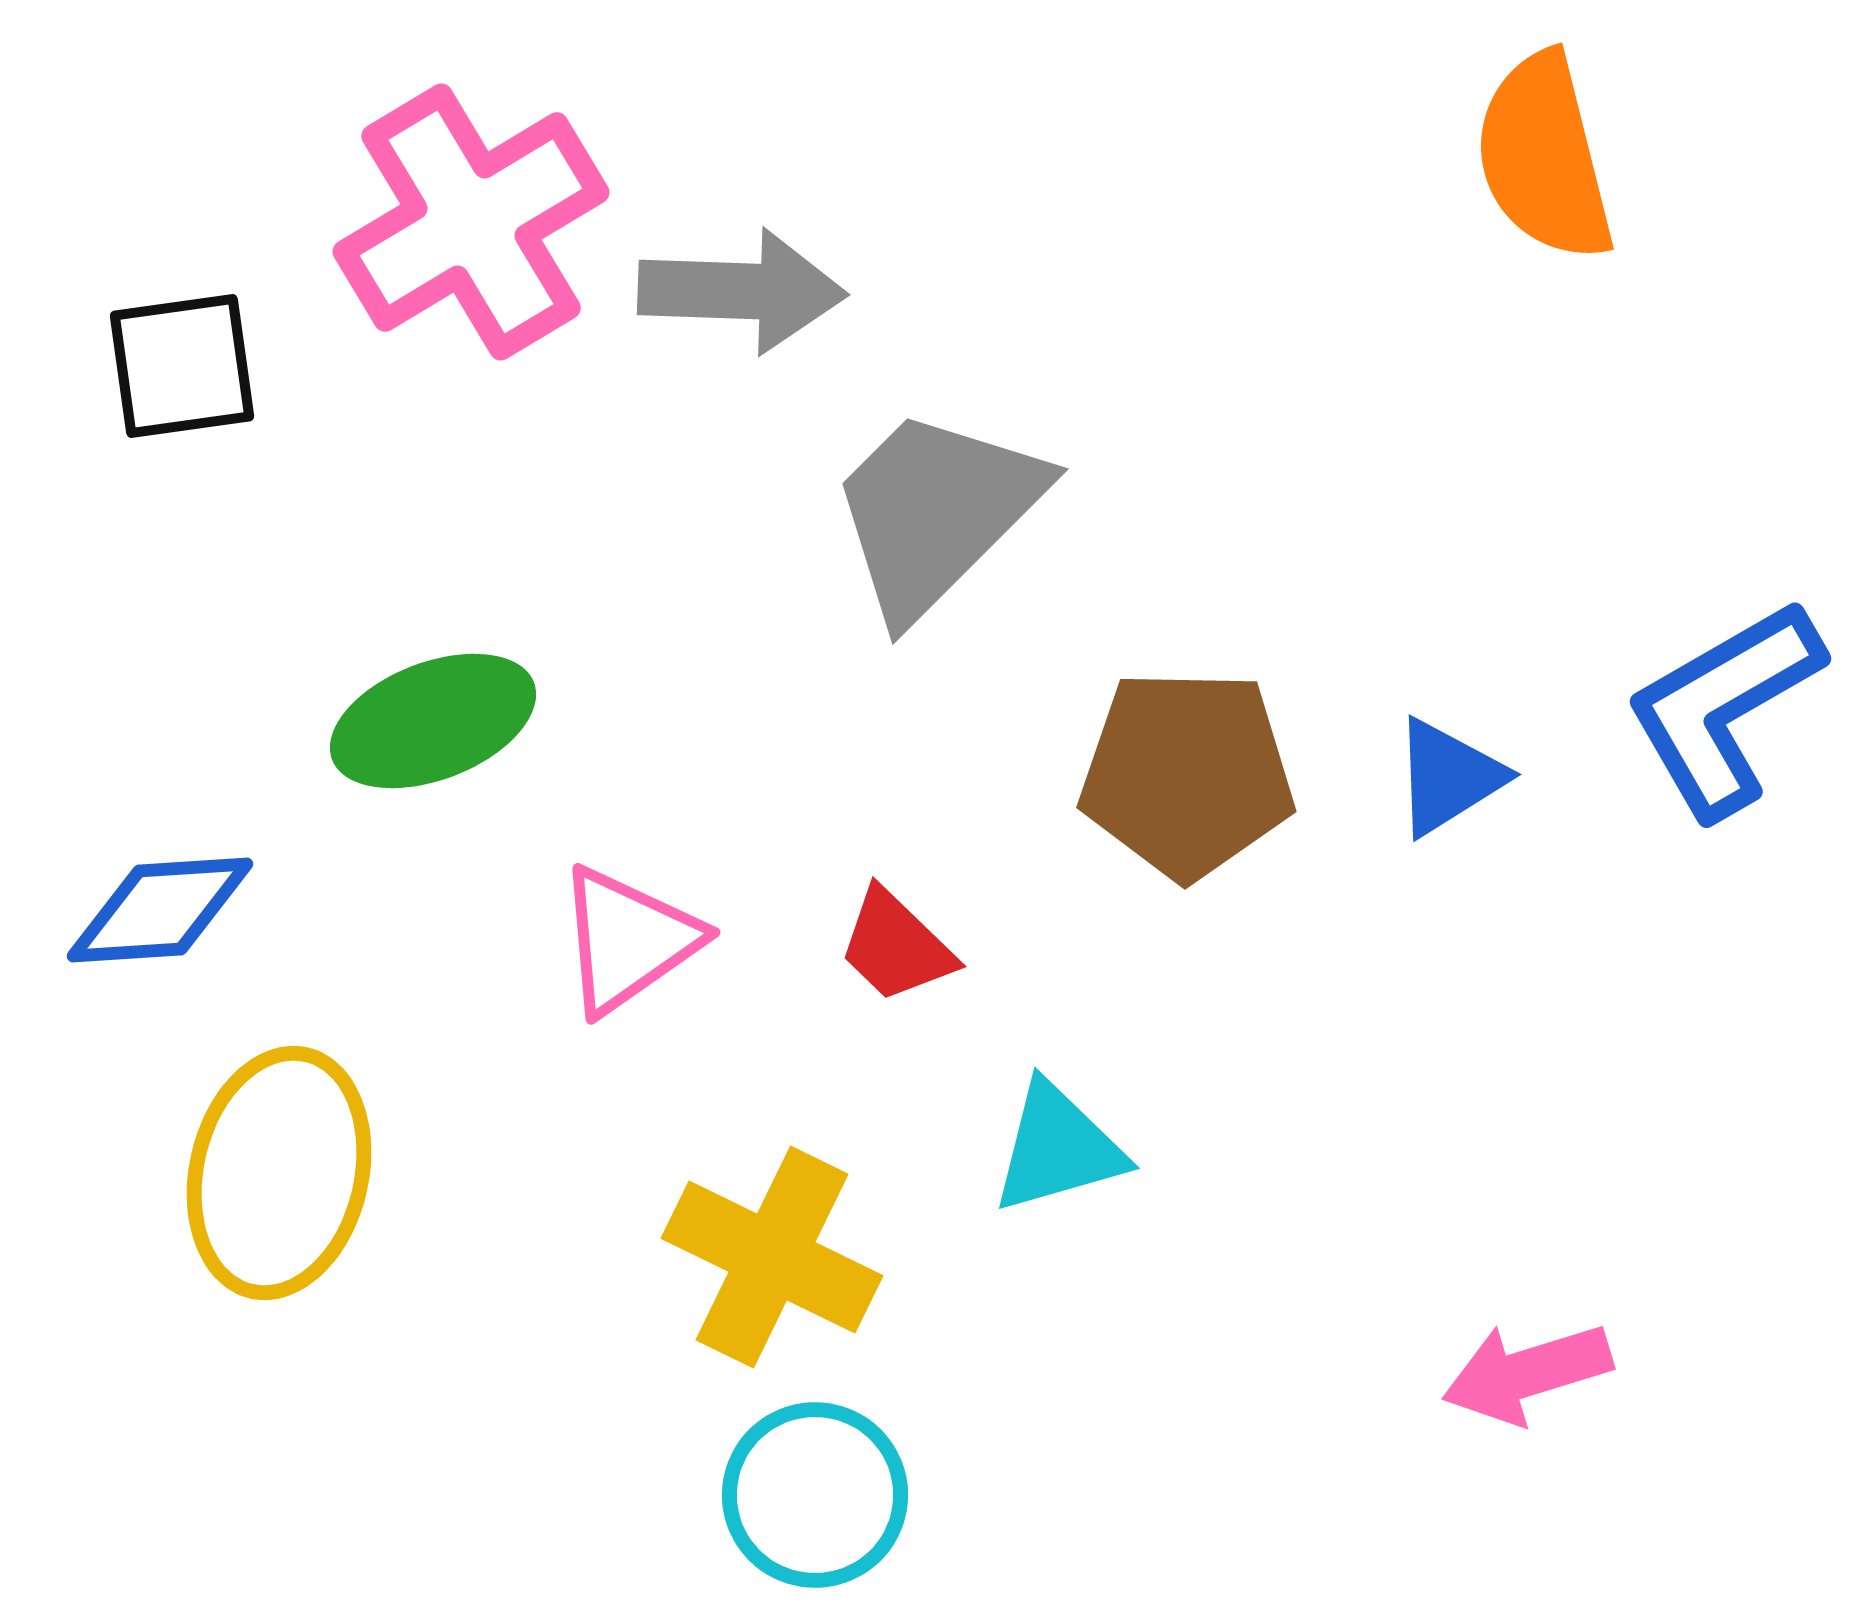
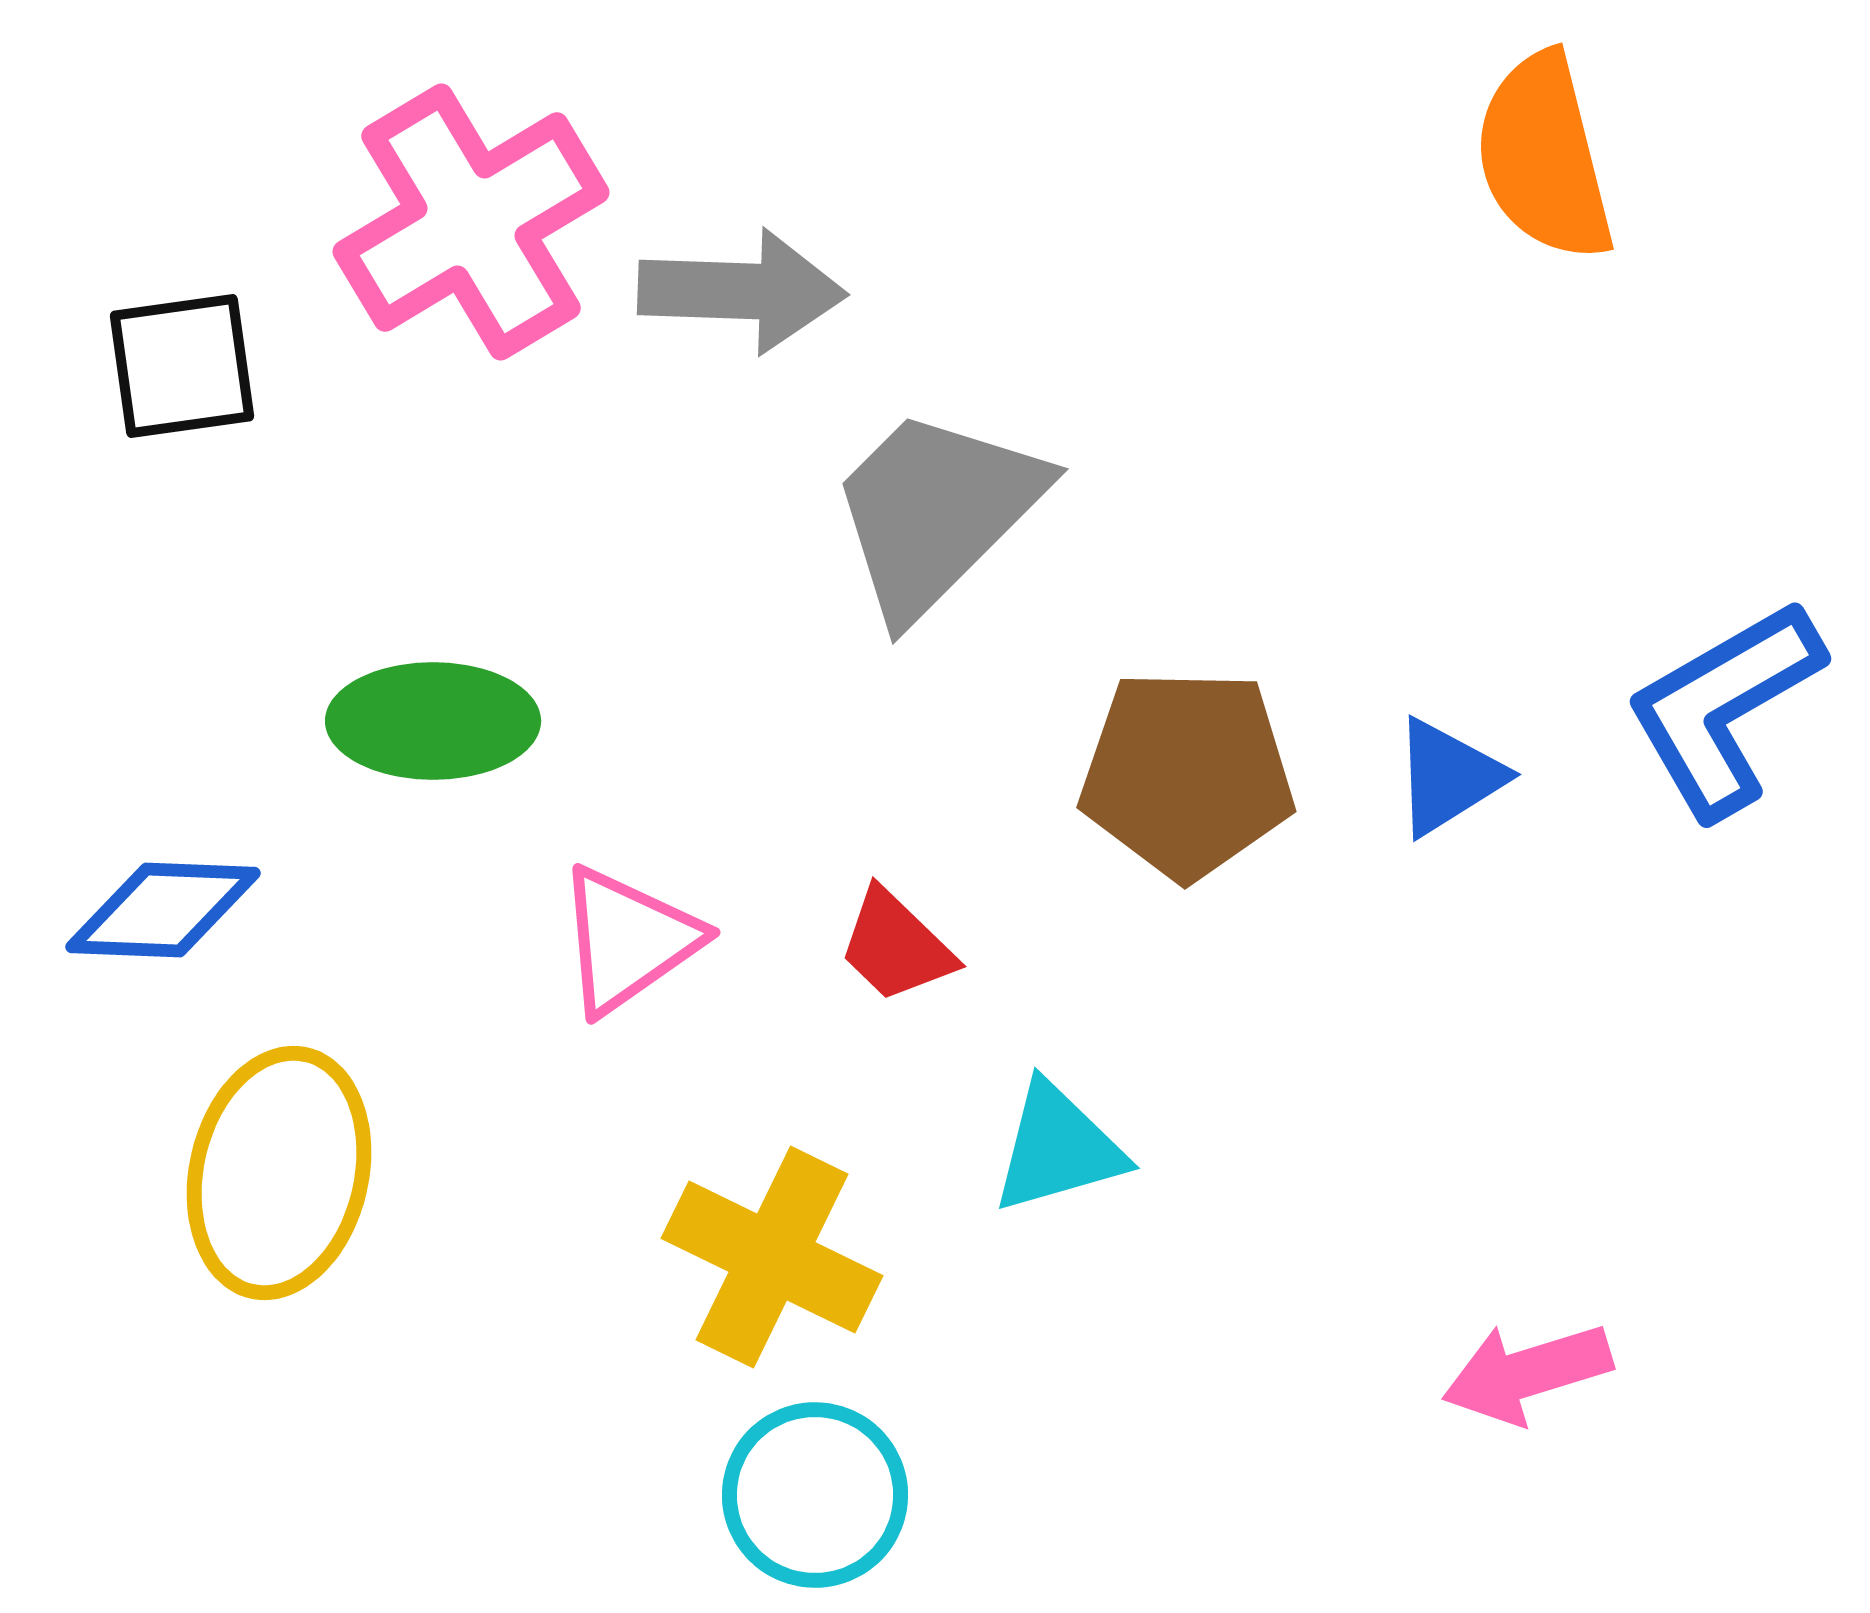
green ellipse: rotated 21 degrees clockwise
blue diamond: moved 3 px right; rotated 6 degrees clockwise
